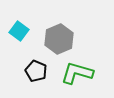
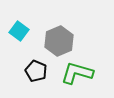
gray hexagon: moved 2 px down
